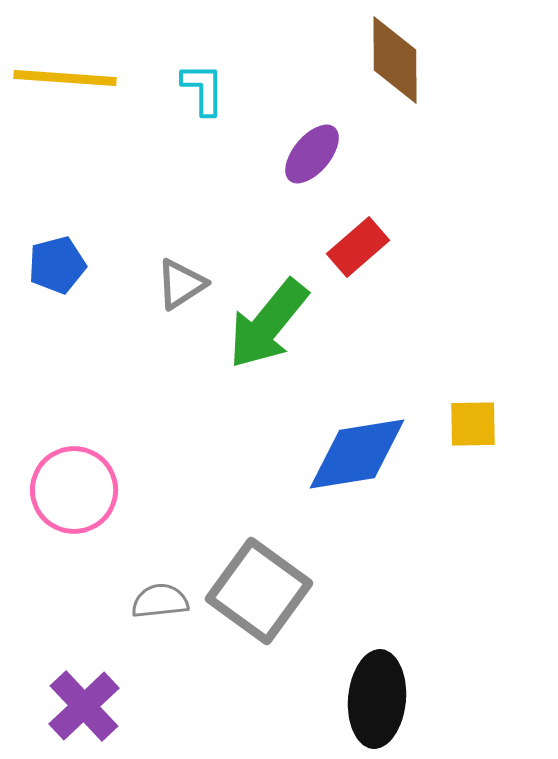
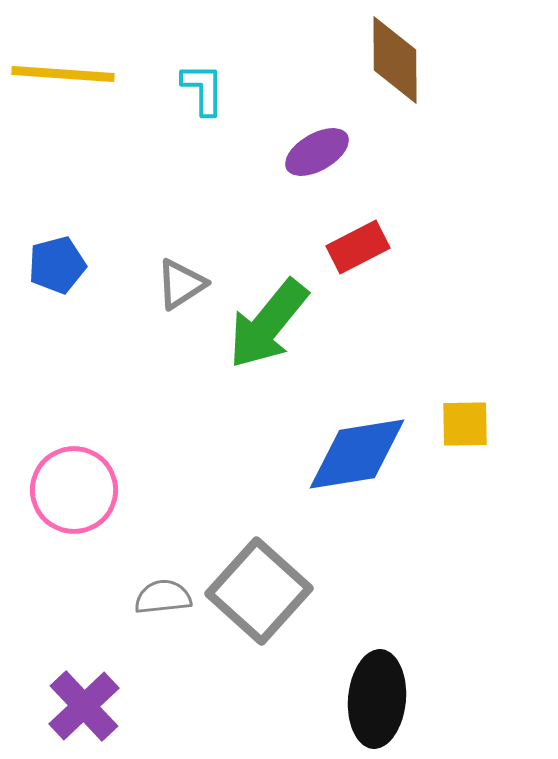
yellow line: moved 2 px left, 4 px up
purple ellipse: moved 5 px right, 2 px up; rotated 20 degrees clockwise
red rectangle: rotated 14 degrees clockwise
yellow square: moved 8 px left
gray square: rotated 6 degrees clockwise
gray semicircle: moved 3 px right, 4 px up
